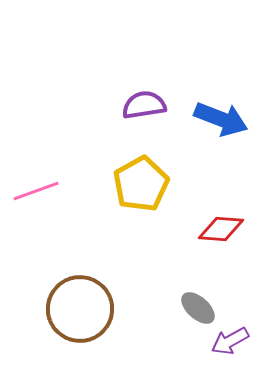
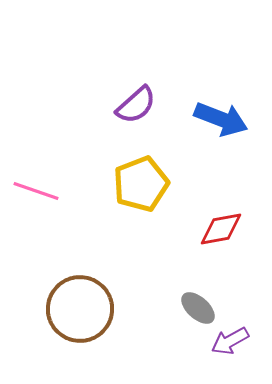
purple semicircle: moved 8 px left; rotated 147 degrees clockwise
yellow pentagon: rotated 8 degrees clockwise
pink line: rotated 39 degrees clockwise
red diamond: rotated 15 degrees counterclockwise
